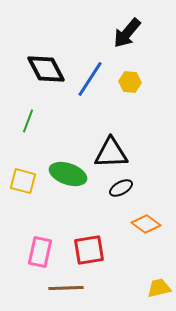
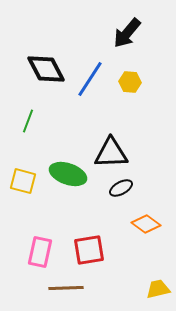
yellow trapezoid: moved 1 px left, 1 px down
